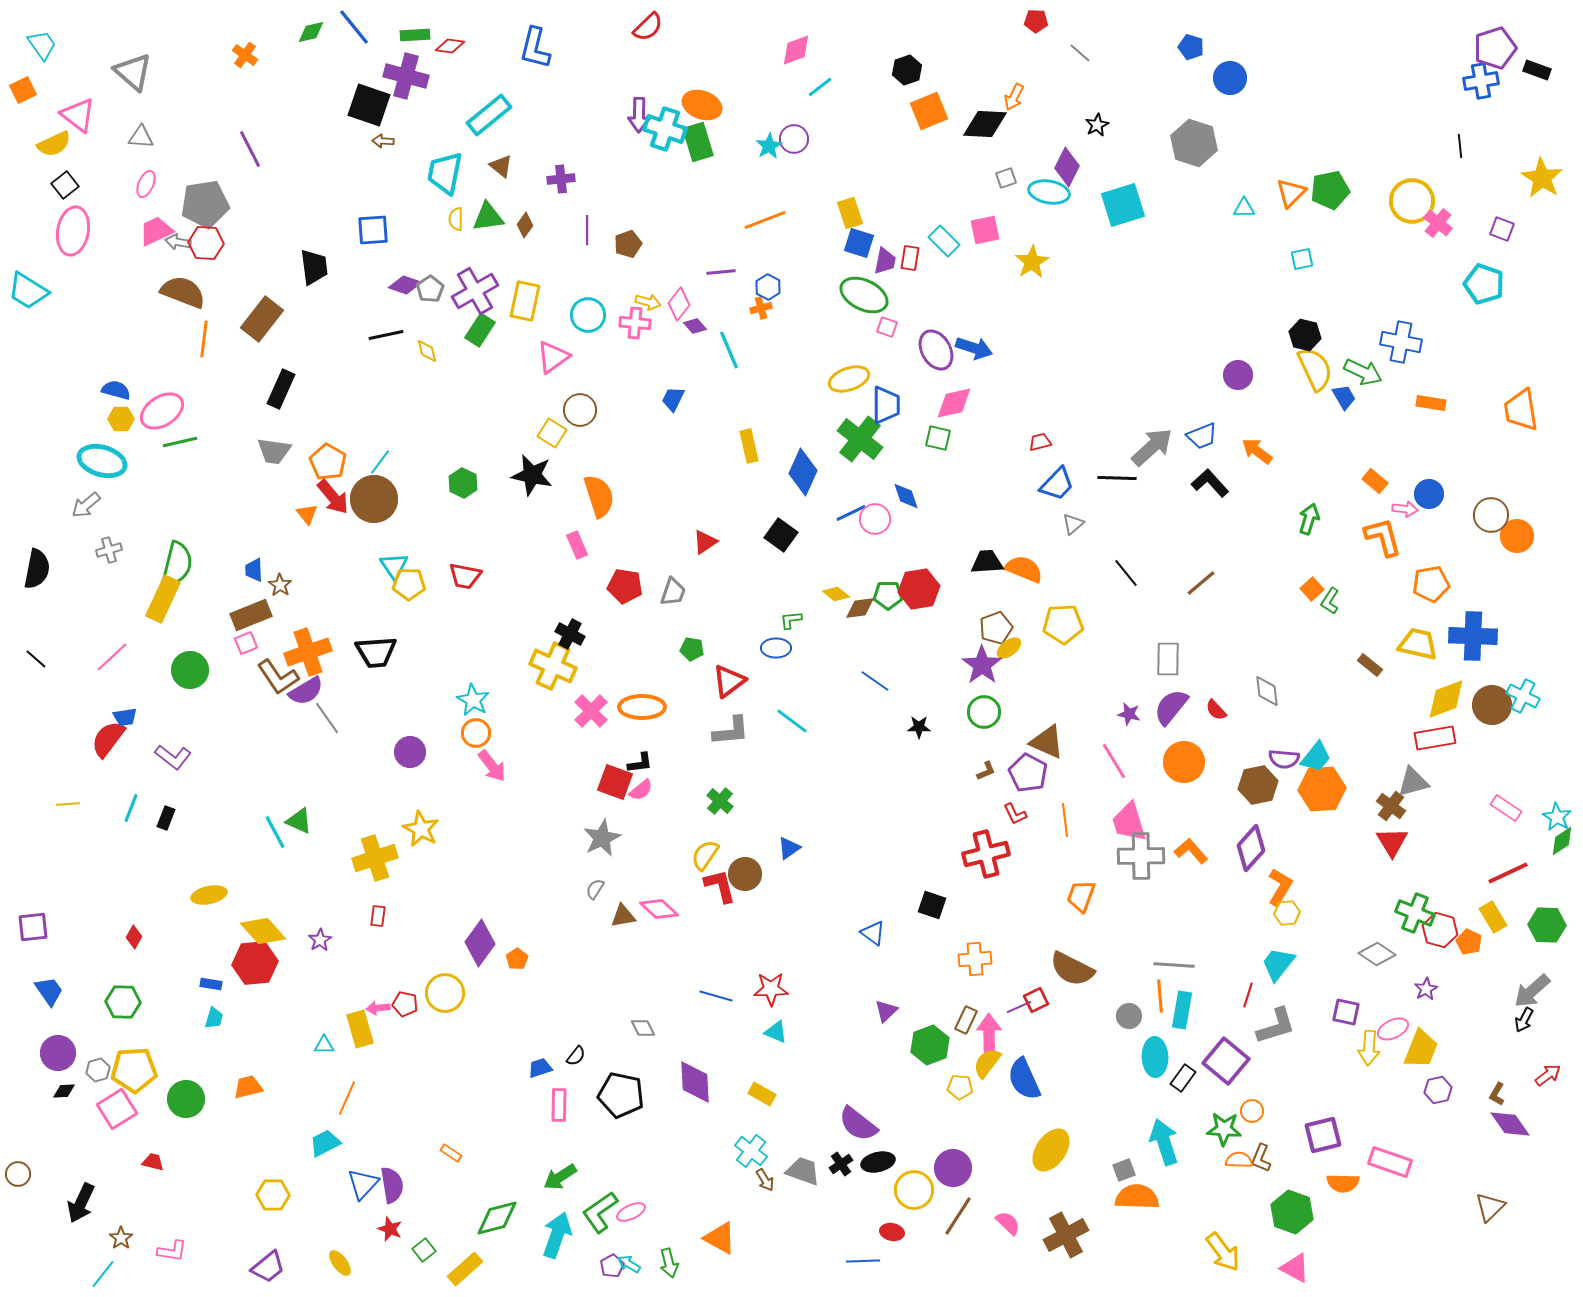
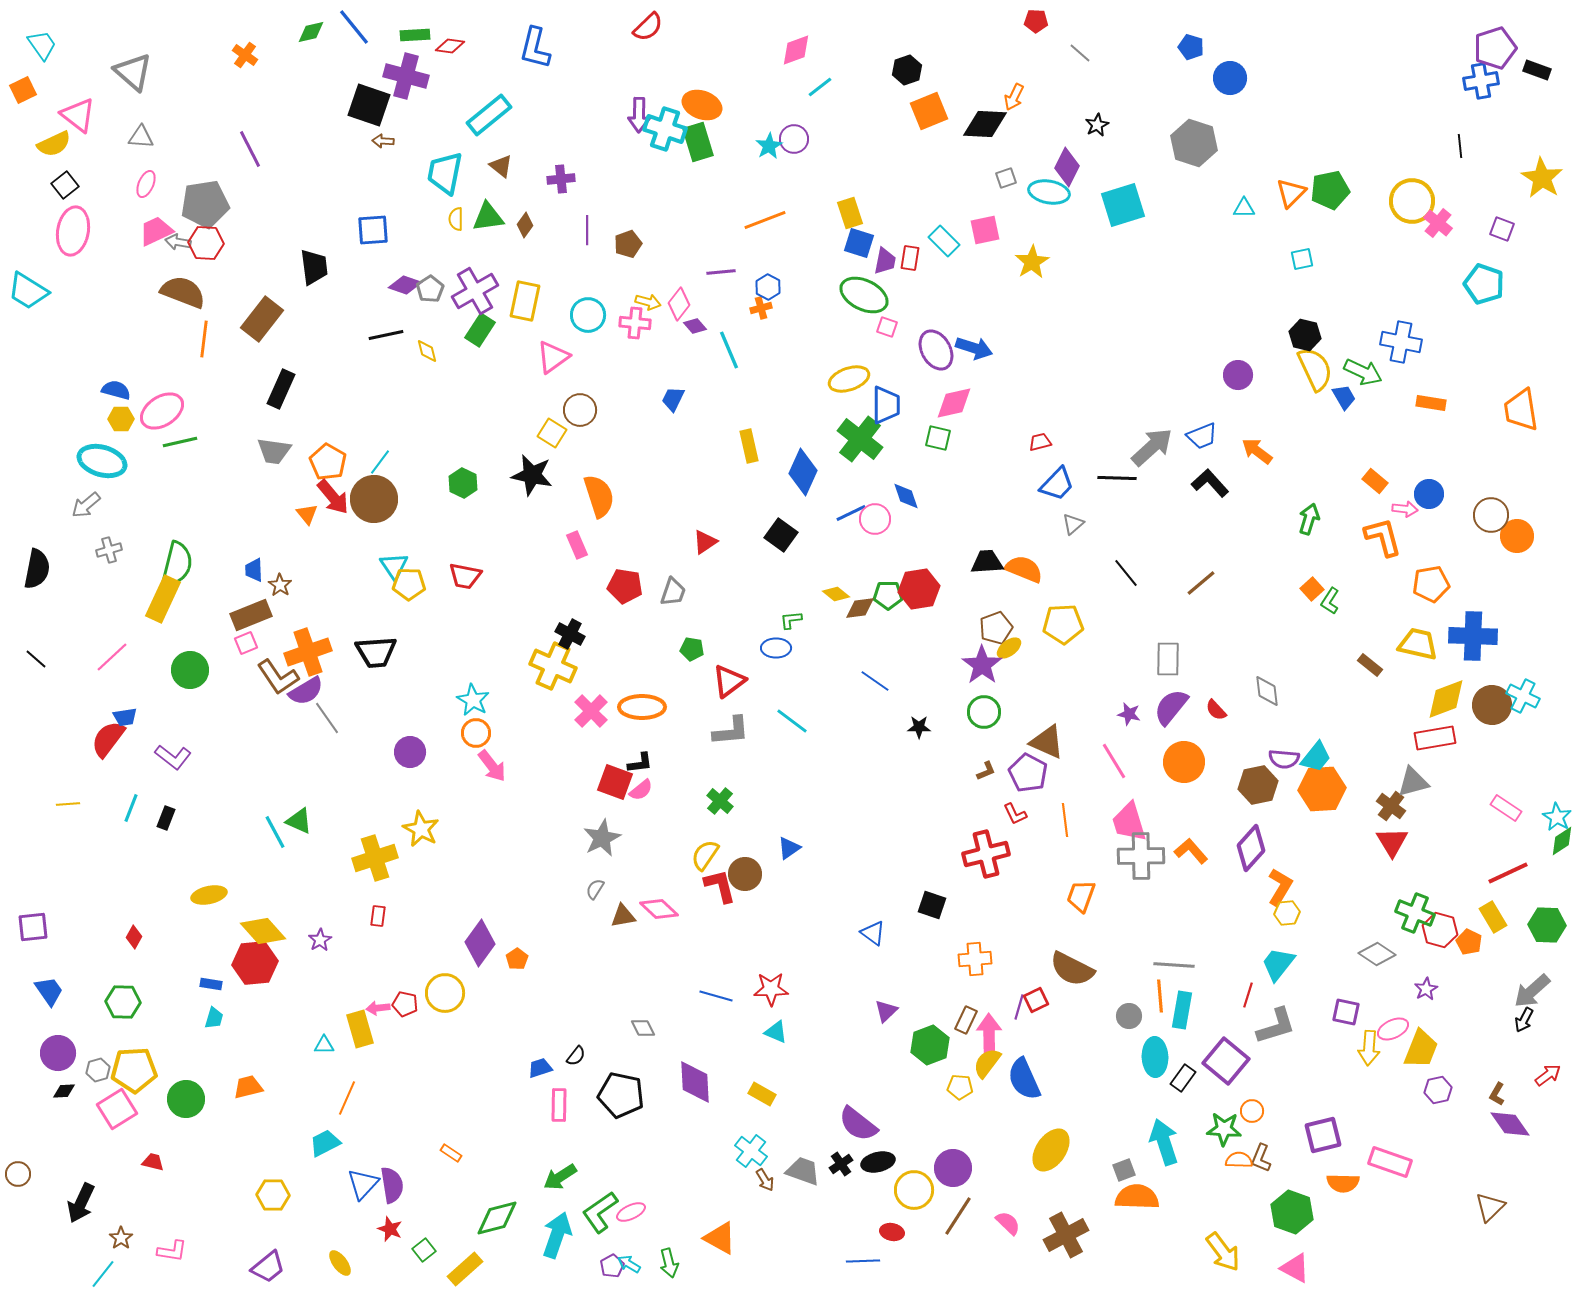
purple line at (1019, 1007): rotated 50 degrees counterclockwise
